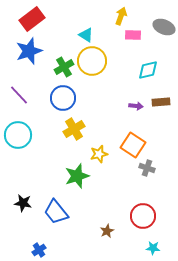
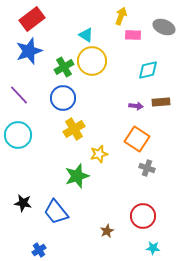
orange square: moved 4 px right, 6 px up
